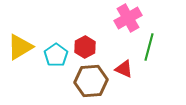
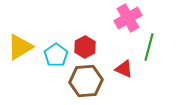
brown hexagon: moved 5 px left
